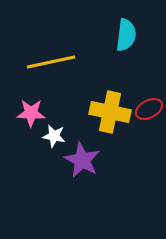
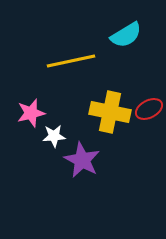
cyan semicircle: rotated 52 degrees clockwise
yellow line: moved 20 px right, 1 px up
pink star: rotated 16 degrees counterclockwise
white star: rotated 15 degrees counterclockwise
